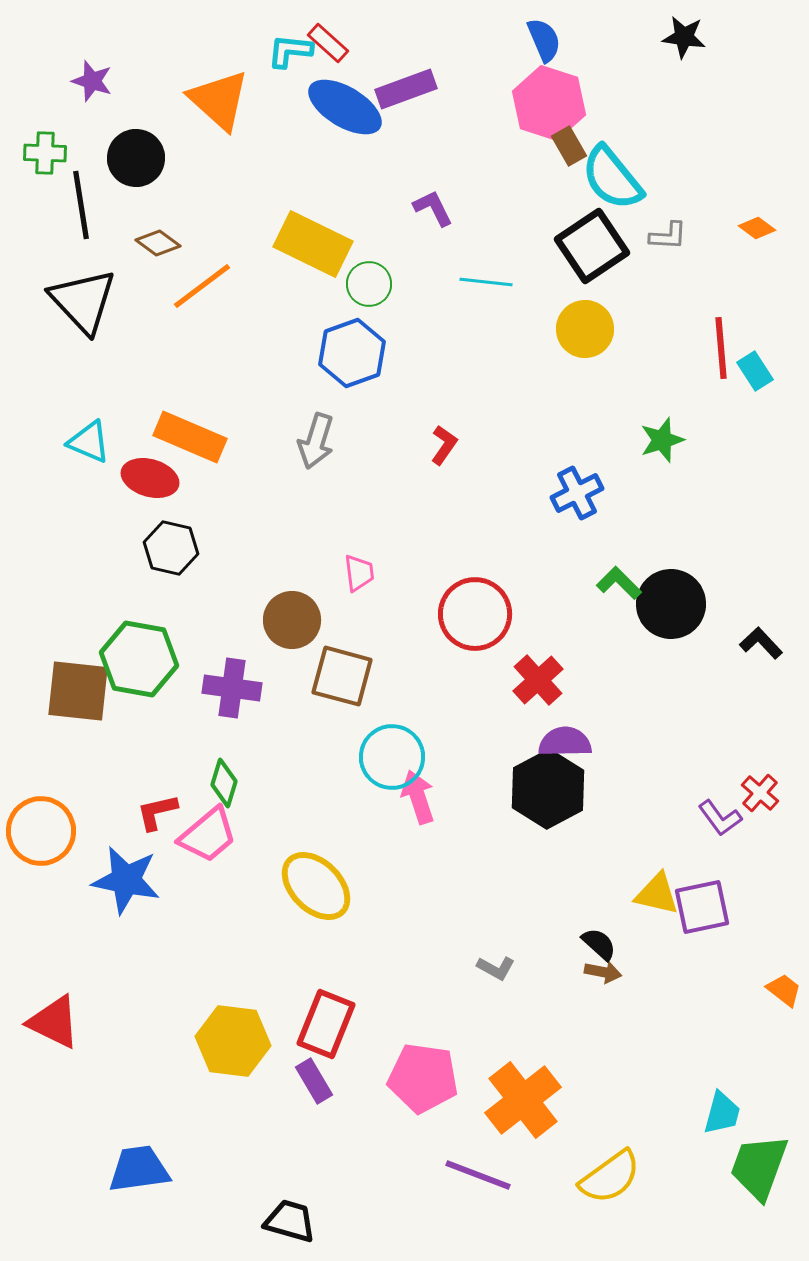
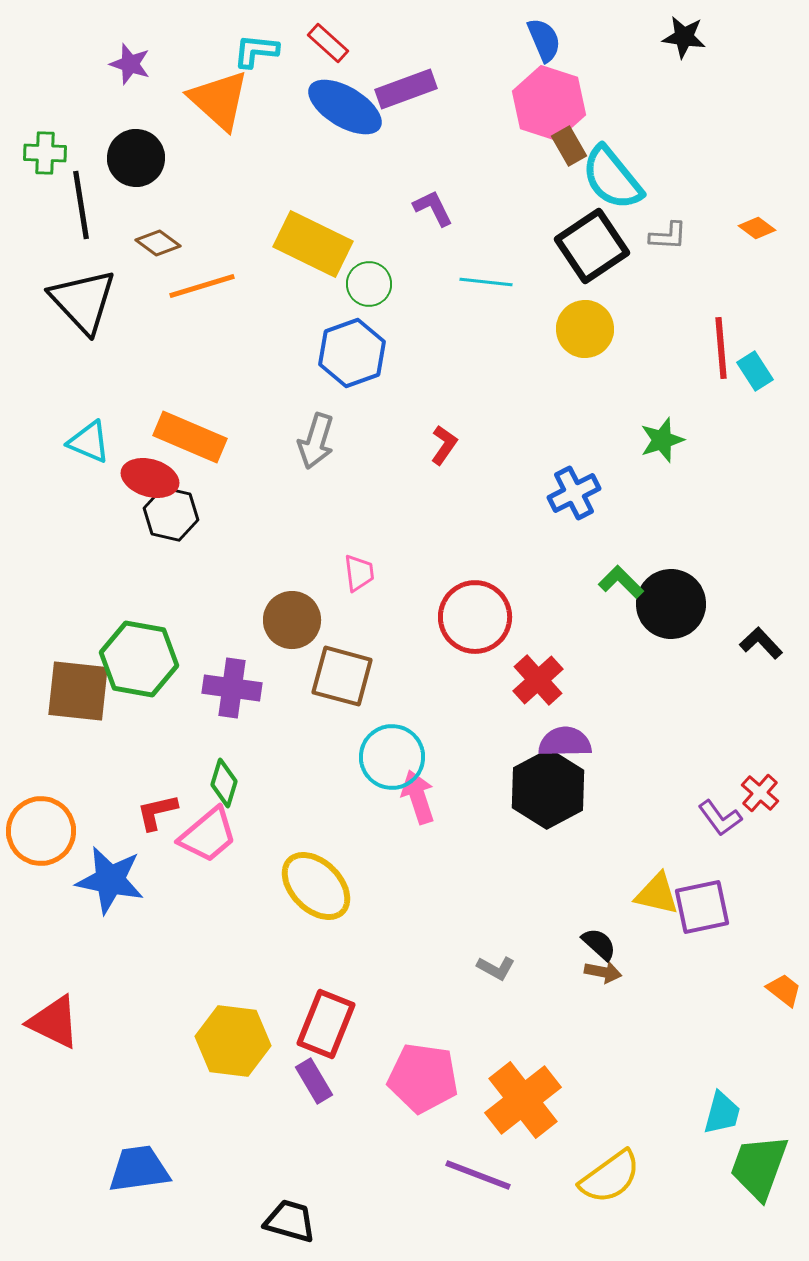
cyan L-shape at (290, 51): moved 34 px left
purple star at (92, 81): moved 38 px right, 17 px up
orange line at (202, 286): rotated 20 degrees clockwise
blue cross at (577, 493): moved 3 px left
black hexagon at (171, 548): moved 34 px up
green L-shape at (619, 583): moved 2 px right, 1 px up
red circle at (475, 614): moved 3 px down
blue star at (126, 880): moved 16 px left
